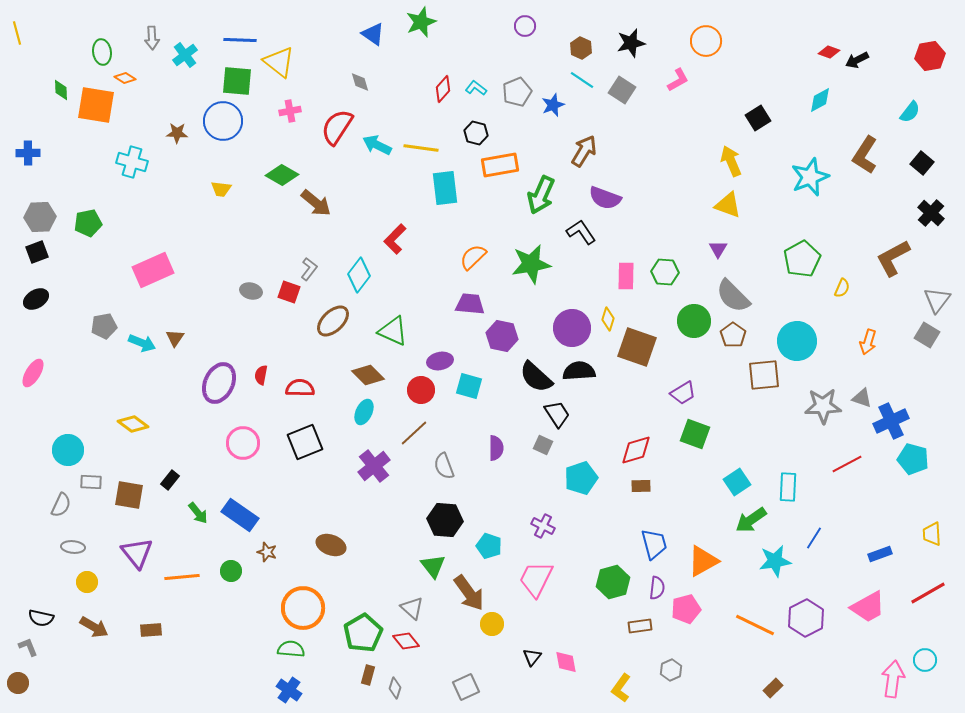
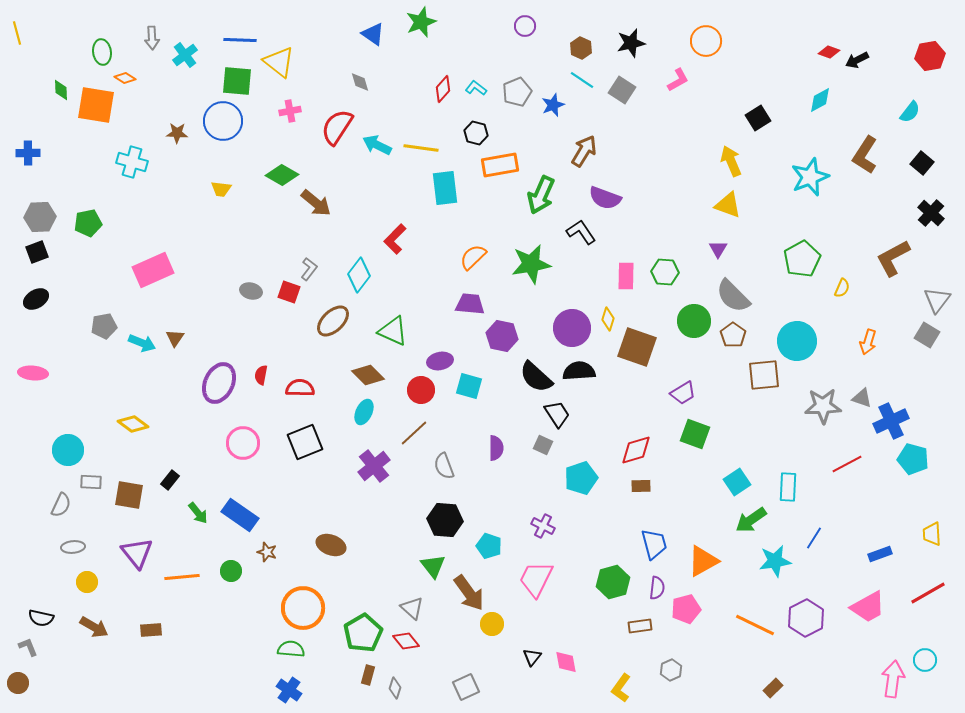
pink ellipse at (33, 373): rotated 64 degrees clockwise
gray ellipse at (73, 547): rotated 10 degrees counterclockwise
